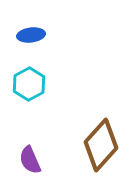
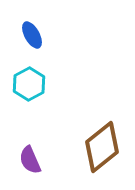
blue ellipse: moved 1 px right; rotated 68 degrees clockwise
brown diamond: moved 1 px right, 2 px down; rotated 9 degrees clockwise
